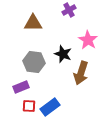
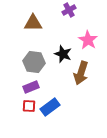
purple rectangle: moved 10 px right
